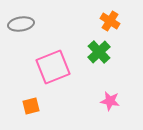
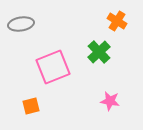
orange cross: moved 7 px right
